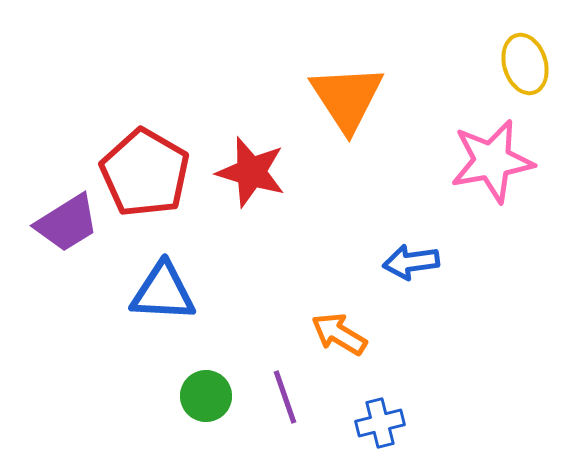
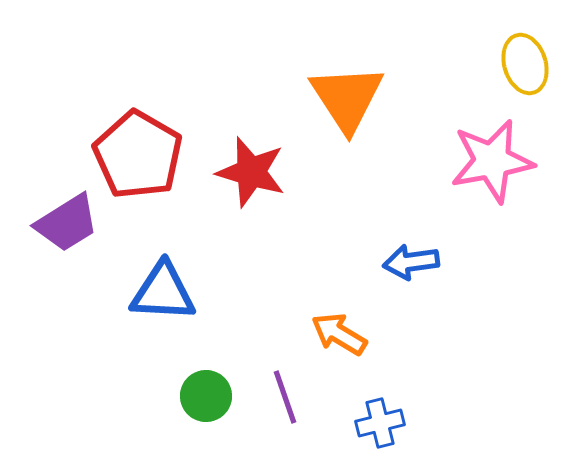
red pentagon: moved 7 px left, 18 px up
